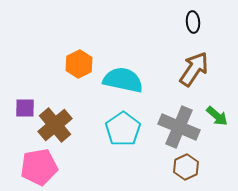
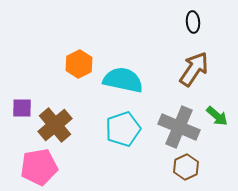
purple square: moved 3 px left
cyan pentagon: rotated 16 degrees clockwise
